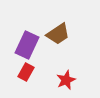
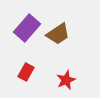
purple rectangle: moved 17 px up; rotated 16 degrees clockwise
